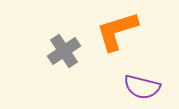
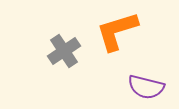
purple semicircle: moved 4 px right
